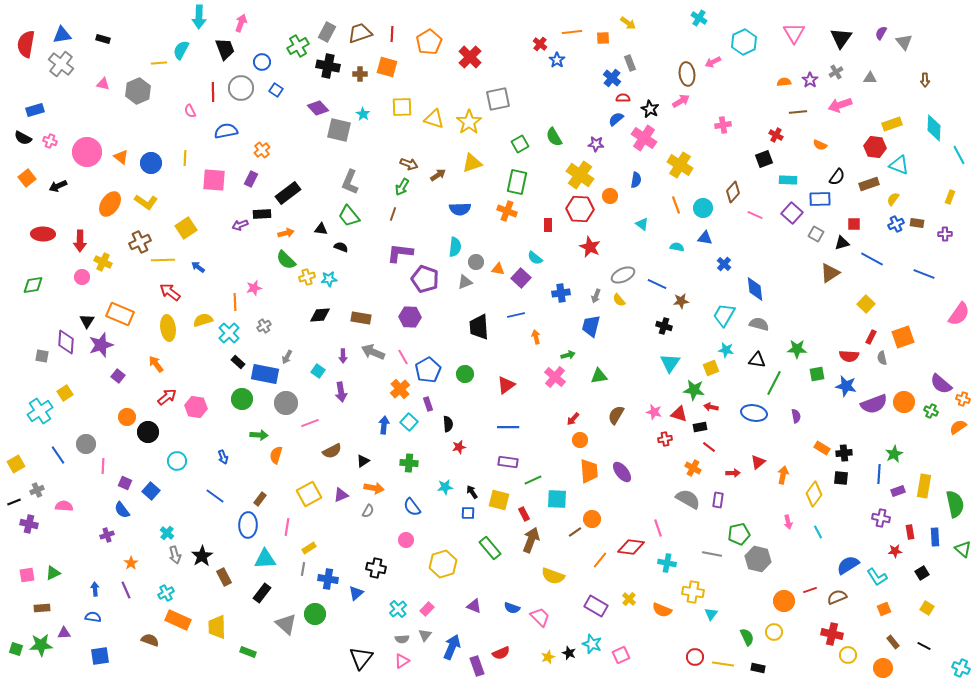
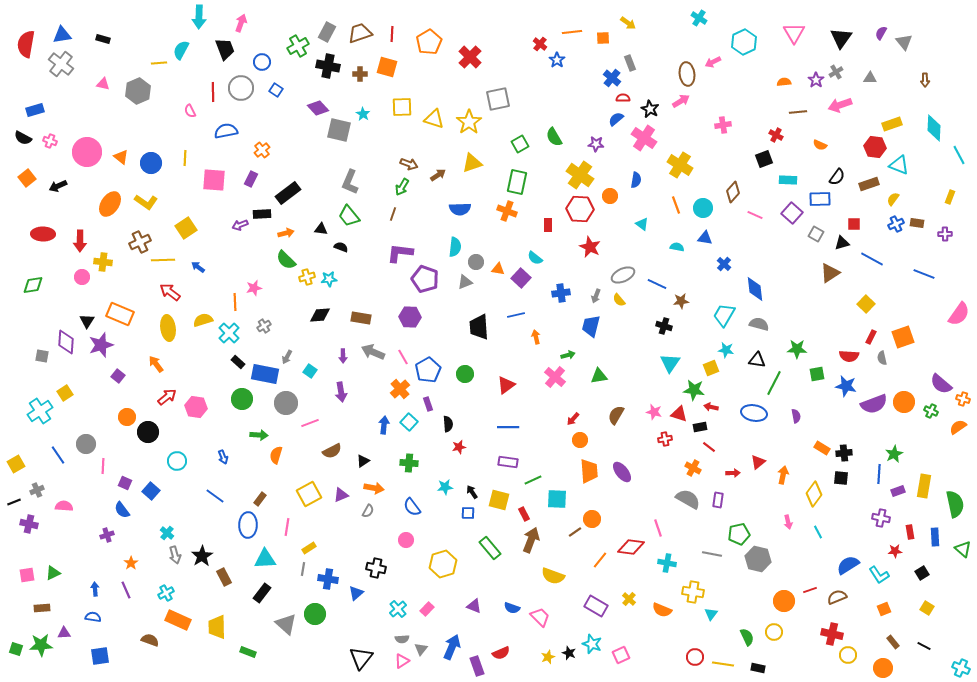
purple star at (810, 80): moved 6 px right
yellow cross at (103, 262): rotated 18 degrees counterclockwise
cyan square at (318, 371): moved 8 px left
cyan L-shape at (877, 577): moved 2 px right, 2 px up
gray triangle at (425, 635): moved 4 px left, 14 px down
